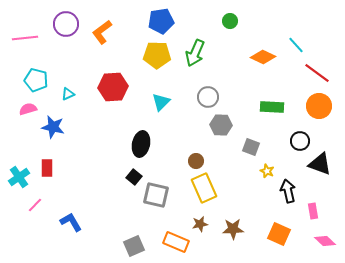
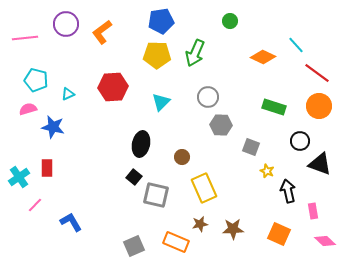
green rectangle at (272, 107): moved 2 px right; rotated 15 degrees clockwise
brown circle at (196, 161): moved 14 px left, 4 px up
